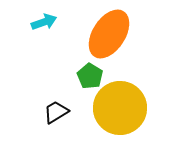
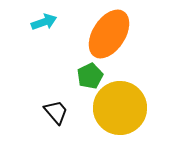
green pentagon: rotated 15 degrees clockwise
black trapezoid: rotated 80 degrees clockwise
